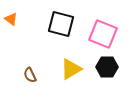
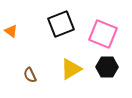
orange triangle: moved 12 px down
black square: rotated 36 degrees counterclockwise
